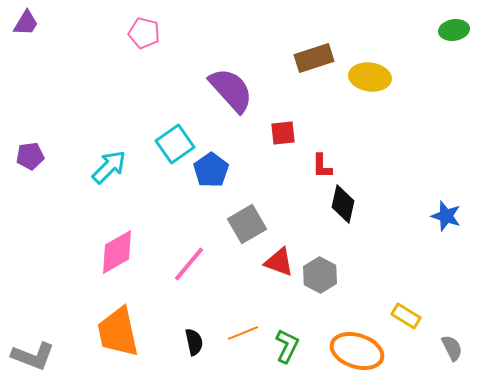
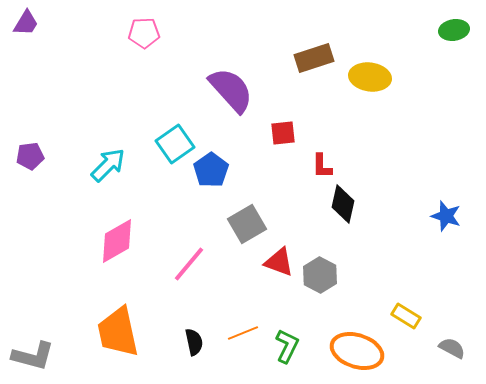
pink pentagon: rotated 16 degrees counterclockwise
cyan arrow: moved 1 px left, 2 px up
pink diamond: moved 11 px up
gray semicircle: rotated 36 degrees counterclockwise
gray L-shape: rotated 6 degrees counterclockwise
